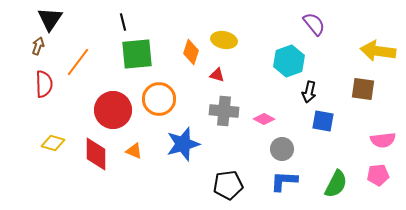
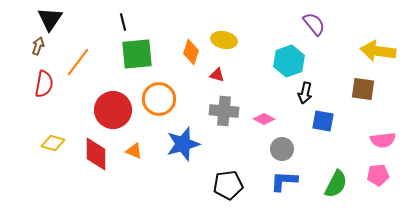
red semicircle: rotated 12 degrees clockwise
black arrow: moved 4 px left, 1 px down
